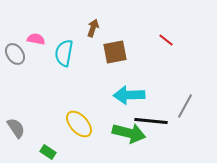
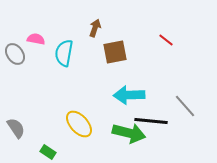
brown arrow: moved 2 px right
gray line: rotated 70 degrees counterclockwise
